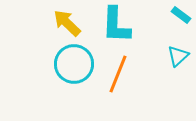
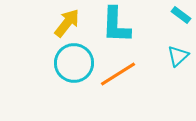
yellow arrow: rotated 84 degrees clockwise
cyan circle: moved 1 px up
orange line: rotated 36 degrees clockwise
